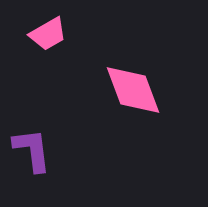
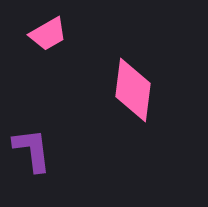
pink diamond: rotated 28 degrees clockwise
